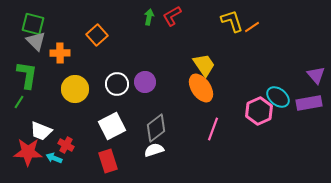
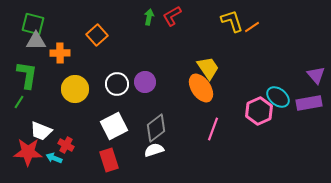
gray triangle: rotated 45 degrees counterclockwise
yellow trapezoid: moved 4 px right, 3 px down
white square: moved 2 px right
red rectangle: moved 1 px right, 1 px up
